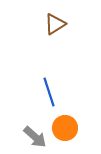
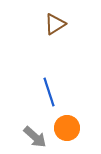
orange circle: moved 2 px right
